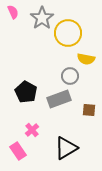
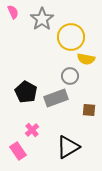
gray star: moved 1 px down
yellow circle: moved 3 px right, 4 px down
gray rectangle: moved 3 px left, 1 px up
black triangle: moved 2 px right, 1 px up
